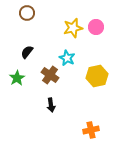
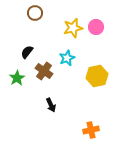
brown circle: moved 8 px right
cyan star: rotated 21 degrees clockwise
brown cross: moved 6 px left, 4 px up
black arrow: rotated 16 degrees counterclockwise
